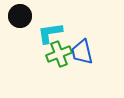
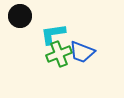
cyan L-shape: moved 3 px right, 1 px down
blue trapezoid: rotated 56 degrees counterclockwise
